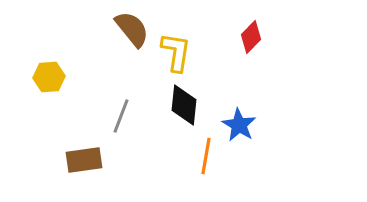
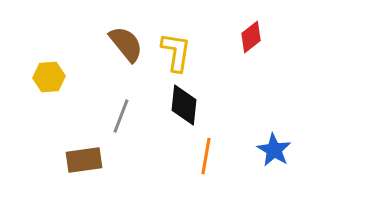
brown semicircle: moved 6 px left, 15 px down
red diamond: rotated 8 degrees clockwise
blue star: moved 35 px right, 25 px down
